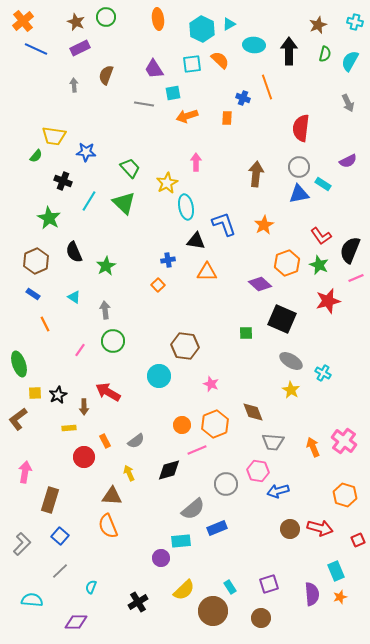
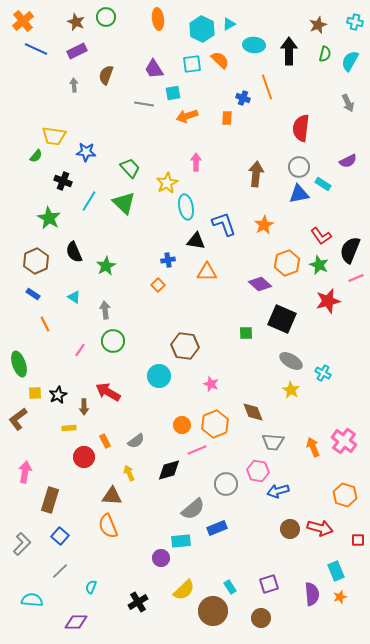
purple rectangle at (80, 48): moved 3 px left, 3 px down
red square at (358, 540): rotated 24 degrees clockwise
